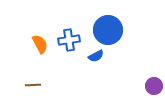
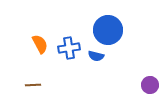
blue cross: moved 8 px down
blue semicircle: rotated 42 degrees clockwise
purple circle: moved 4 px left, 1 px up
